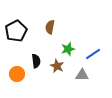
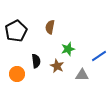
blue line: moved 6 px right, 2 px down
